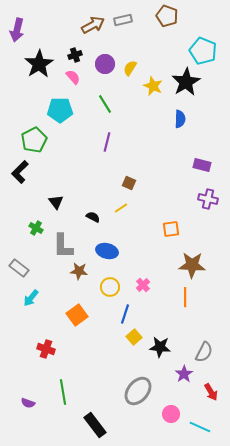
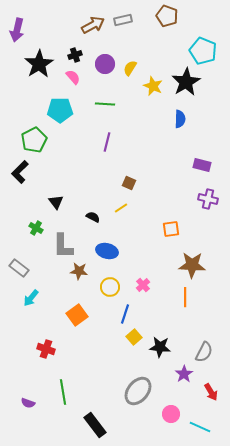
green line at (105, 104): rotated 54 degrees counterclockwise
